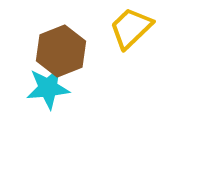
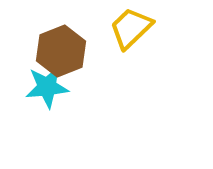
cyan star: moved 1 px left, 1 px up
